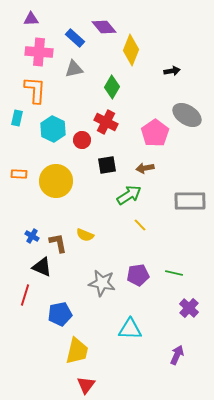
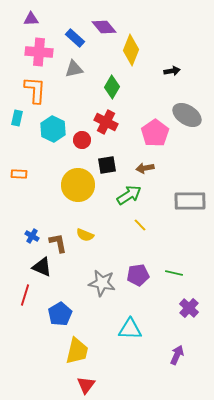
yellow circle: moved 22 px right, 4 px down
blue pentagon: rotated 20 degrees counterclockwise
